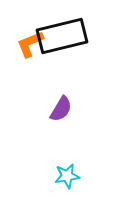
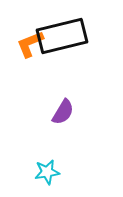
purple semicircle: moved 2 px right, 3 px down
cyan star: moved 20 px left, 4 px up
